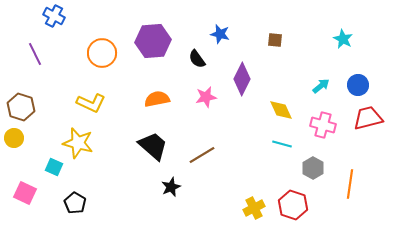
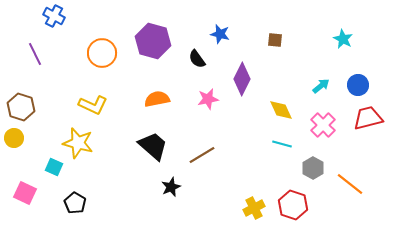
purple hexagon: rotated 20 degrees clockwise
pink star: moved 2 px right, 2 px down
yellow L-shape: moved 2 px right, 2 px down
pink cross: rotated 30 degrees clockwise
orange line: rotated 60 degrees counterclockwise
